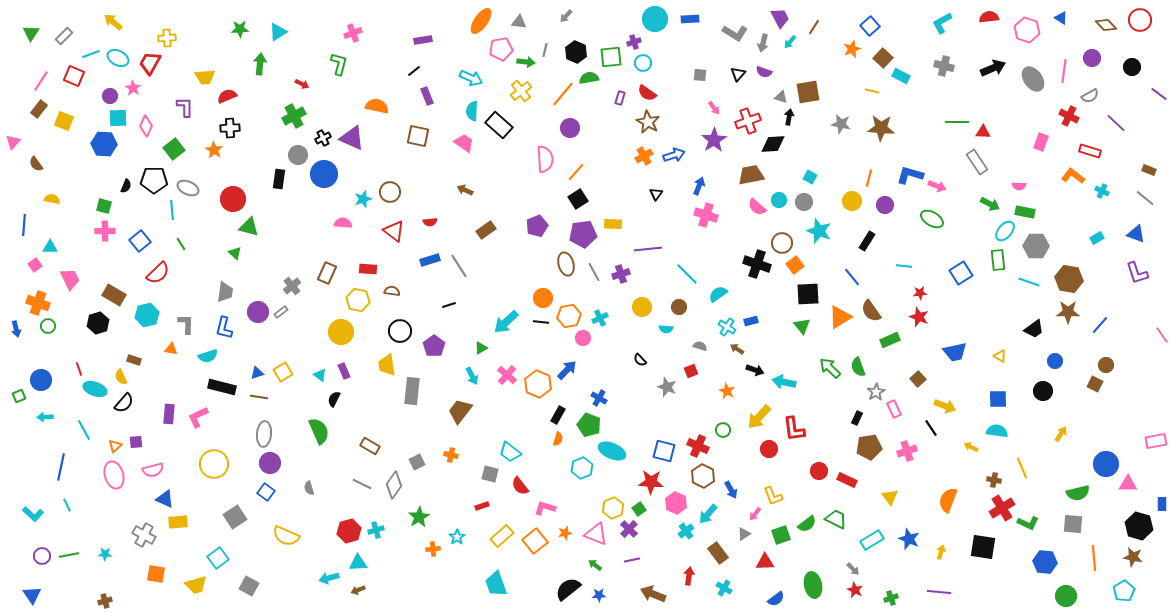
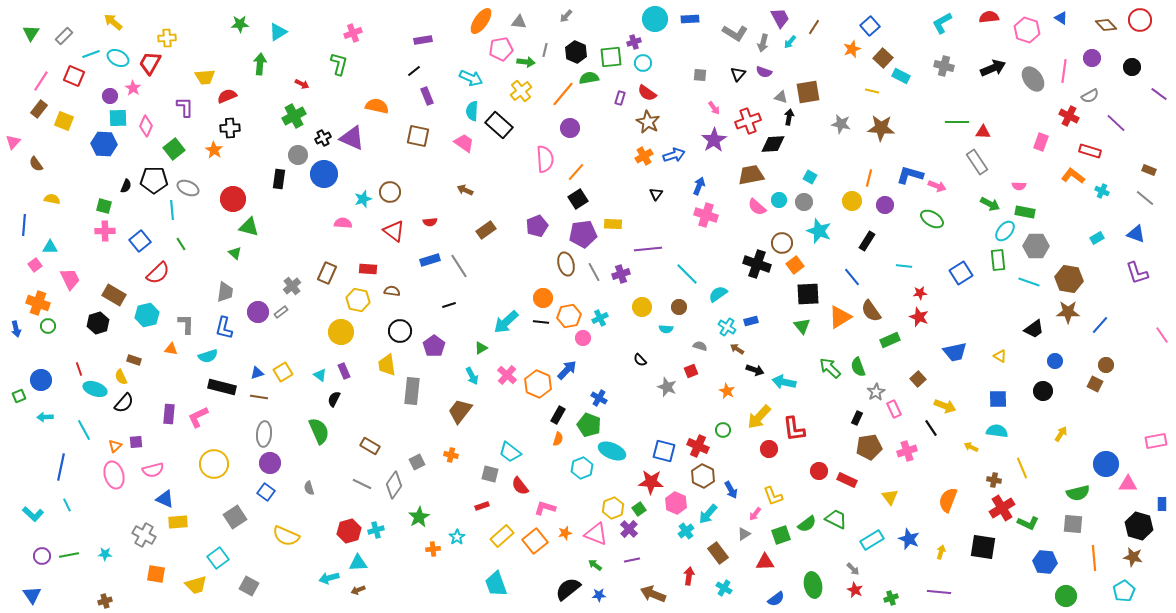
green star at (240, 29): moved 5 px up
